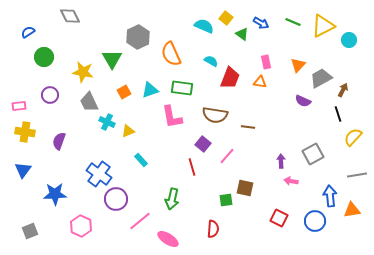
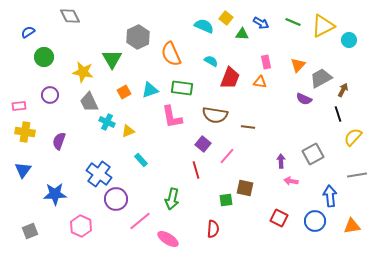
green triangle at (242, 34): rotated 32 degrees counterclockwise
purple semicircle at (303, 101): moved 1 px right, 2 px up
red line at (192, 167): moved 4 px right, 3 px down
orange triangle at (352, 210): moved 16 px down
